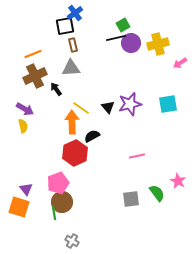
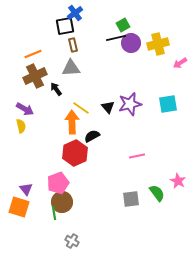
yellow semicircle: moved 2 px left
